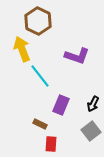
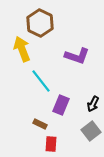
brown hexagon: moved 2 px right, 2 px down
cyan line: moved 1 px right, 5 px down
